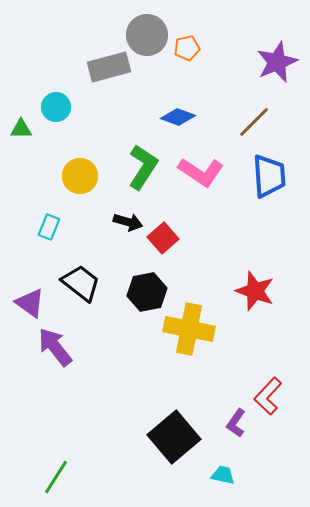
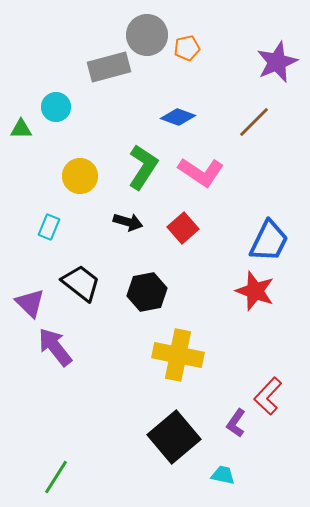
blue trapezoid: moved 65 px down; rotated 30 degrees clockwise
red square: moved 20 px right, 10 px up
purple triangle: rotated 8 degrees clockwise
yellow cross: moved 11 px left, 26 px down
